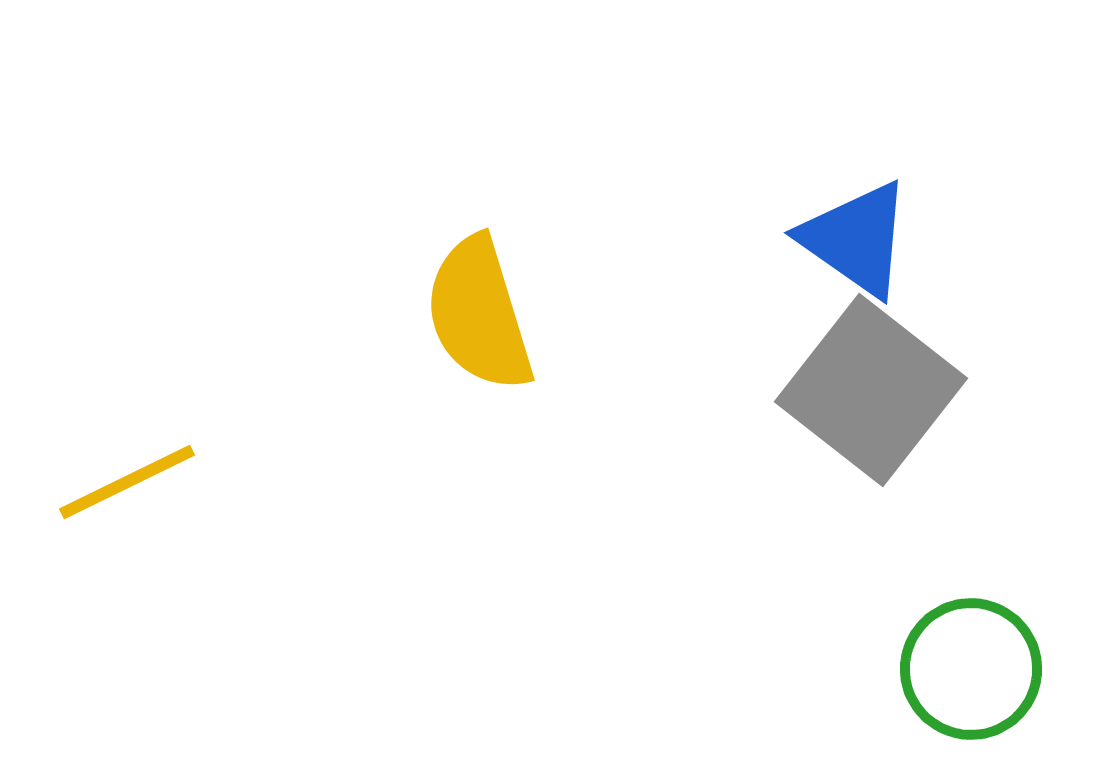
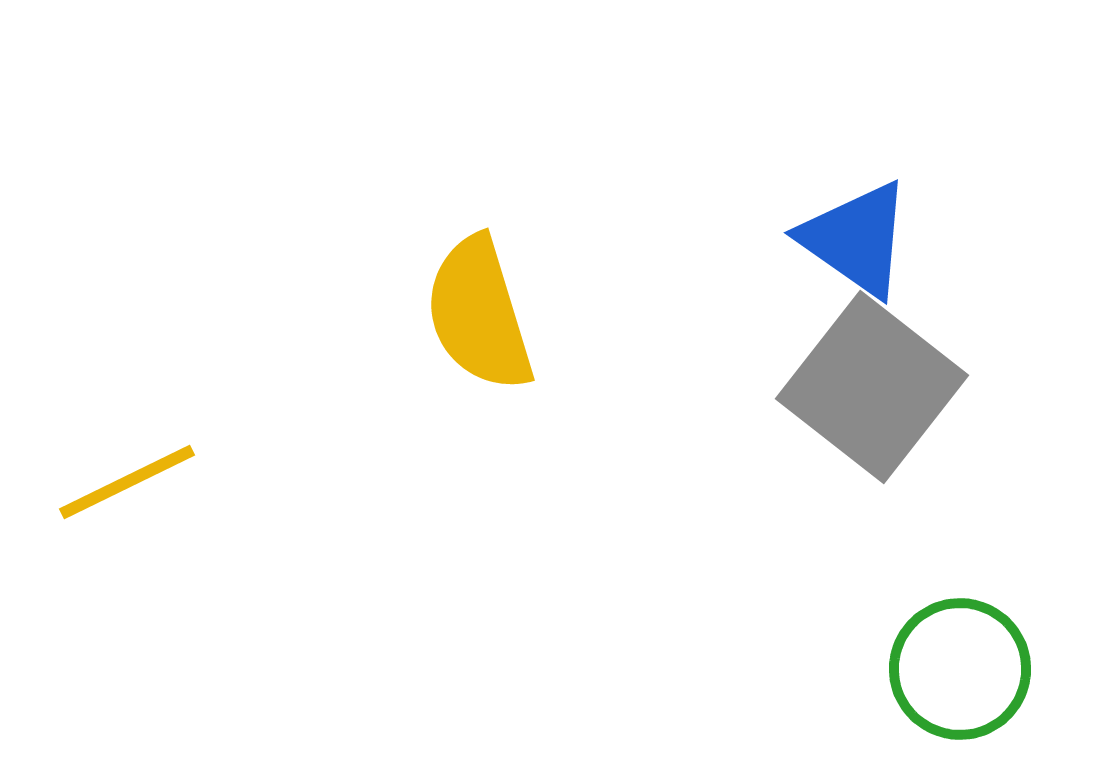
gray square: moved 1 px right, 3 px up
green circle: moved 11 px left
